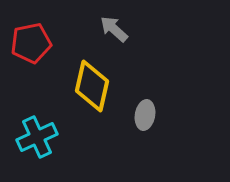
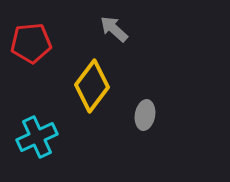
red pentagon: rotated 6 degrees clockwise
yellow diamond: rotated 24 degrees clockwise
